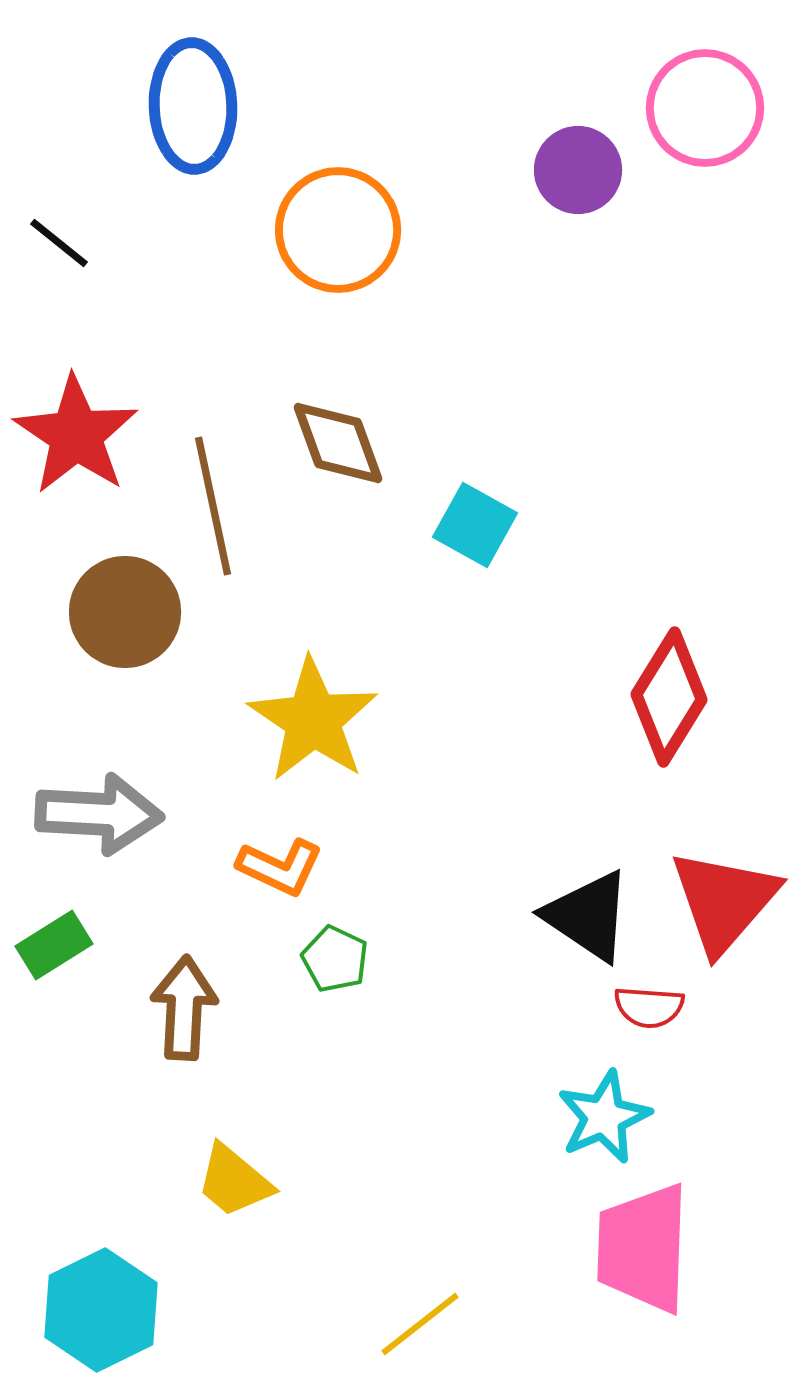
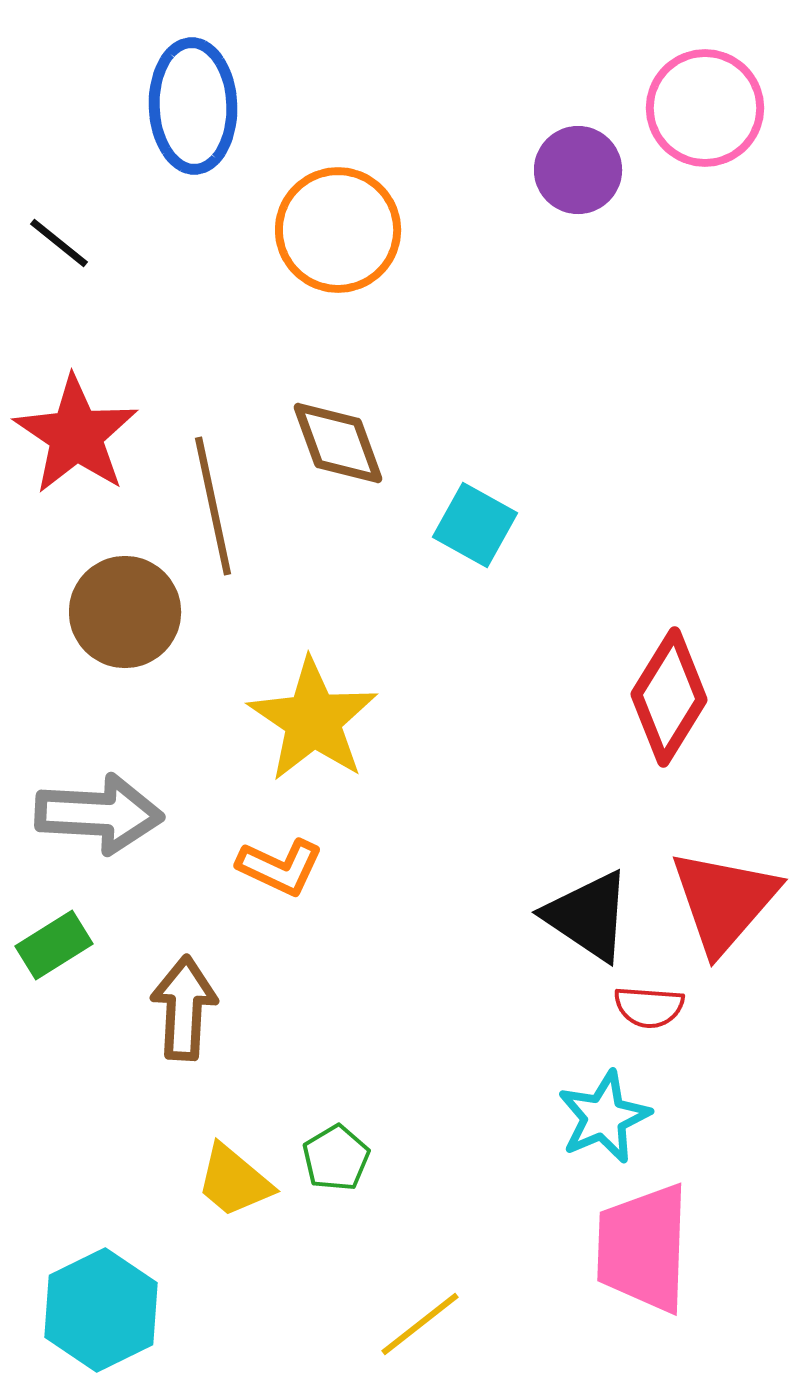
green pentagon: moved 1 px right, 199 px down; rotated 16 degrees clockwise
